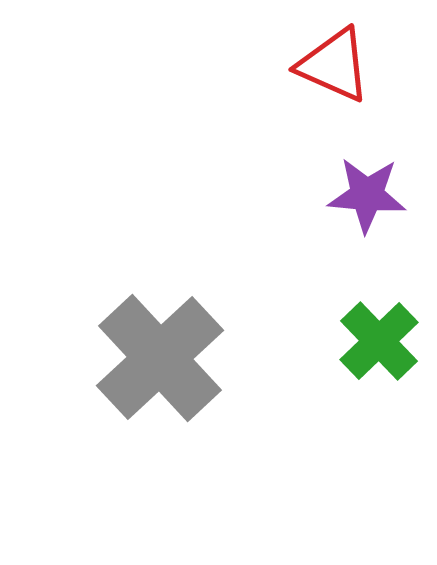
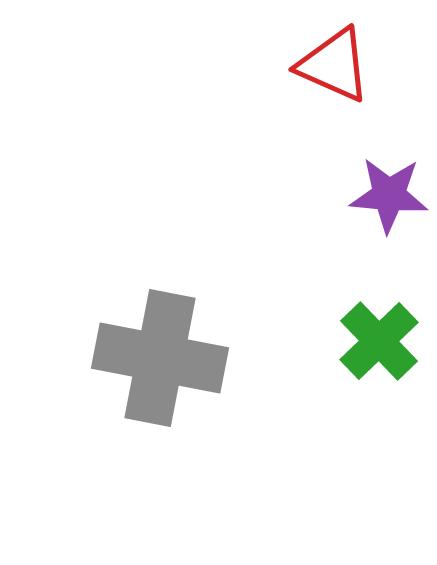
purple star: moved 22 px right
gray cross: rotated 36 degrees counterclockwise
